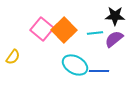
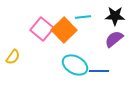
cyan line: moved 12 px left, 16 px up
